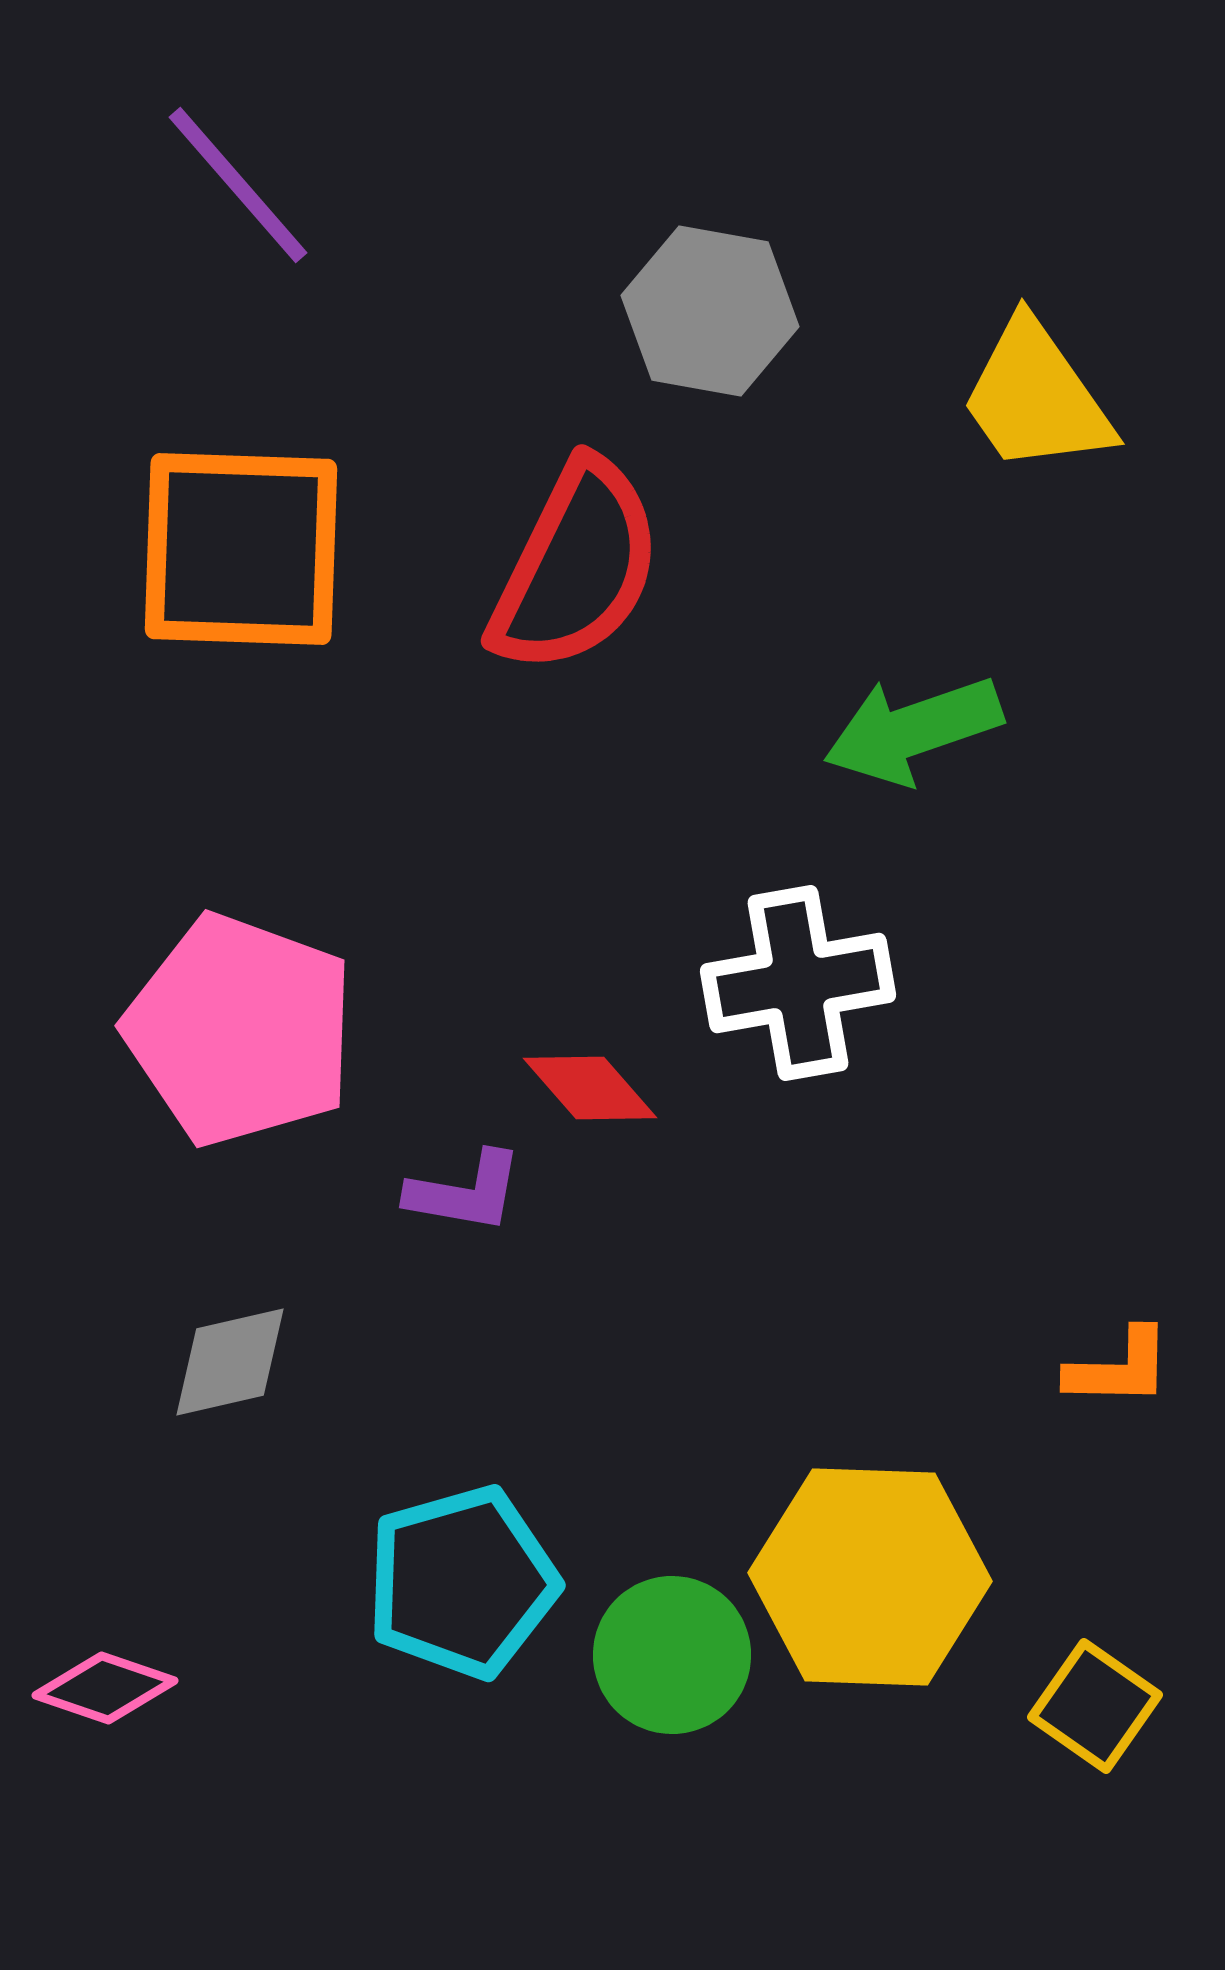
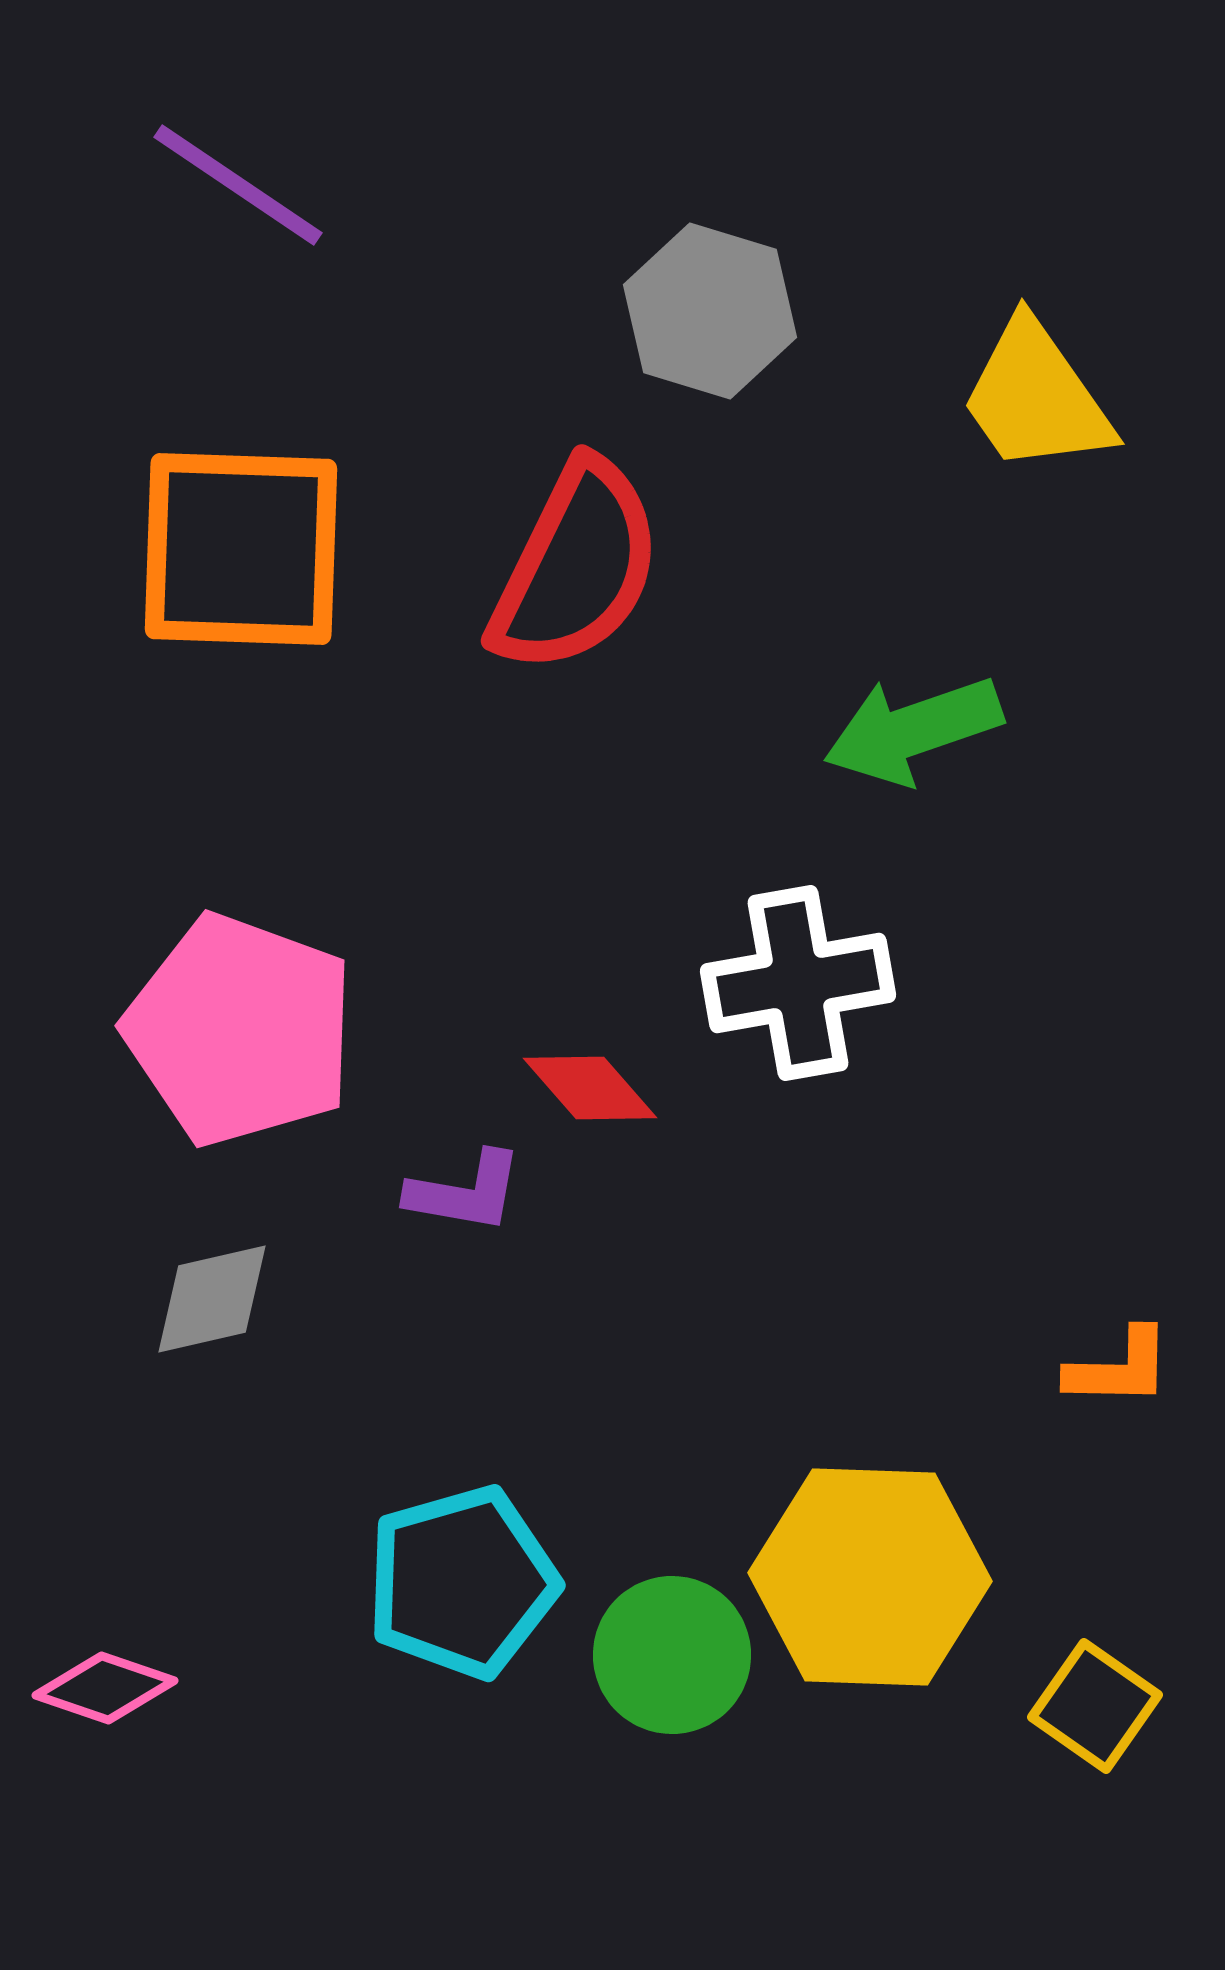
purple line: rotated 15 degrees counterclockwise
gray hexagon: rotated 7 degrees clockwise
gray diamond: moved 18 px left, 63 px up
